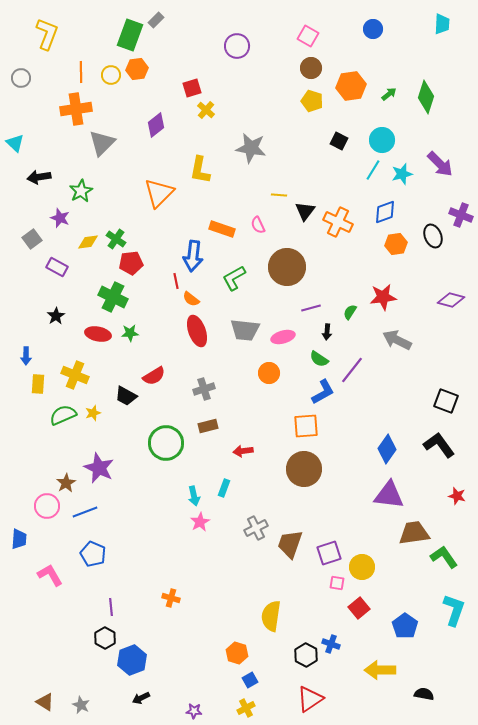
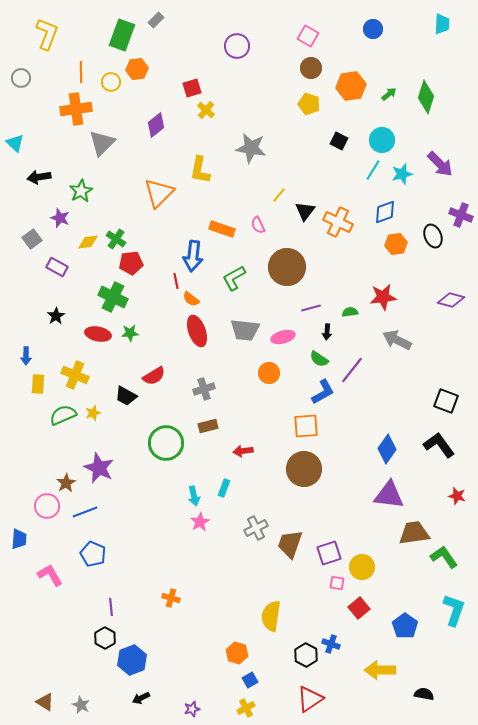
green rectangle at (130, 35): moved 8 px left
yellow circle at (111, 75): moved 7 px down
yellow pentagon at (312, 101): moved 3 px left, 3 px down
yellow line at (279, 195): rotated 56 degrees counterclockwise
green semicircle at (350, 312): rotated 49 degrees clockwise
purple star at (194, 711): moved 2 px left, 2 px up; rotated 21 degrees counterclockwise
